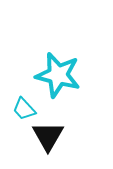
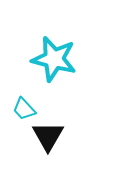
cyan star: moved 4 px left, 16 px up
